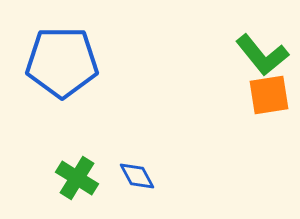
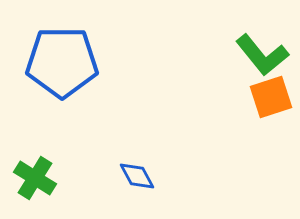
orange square: moved 2 px right, 2 px down; rotated 9 degrees counterclockwise
green cross: moved 42 px left
